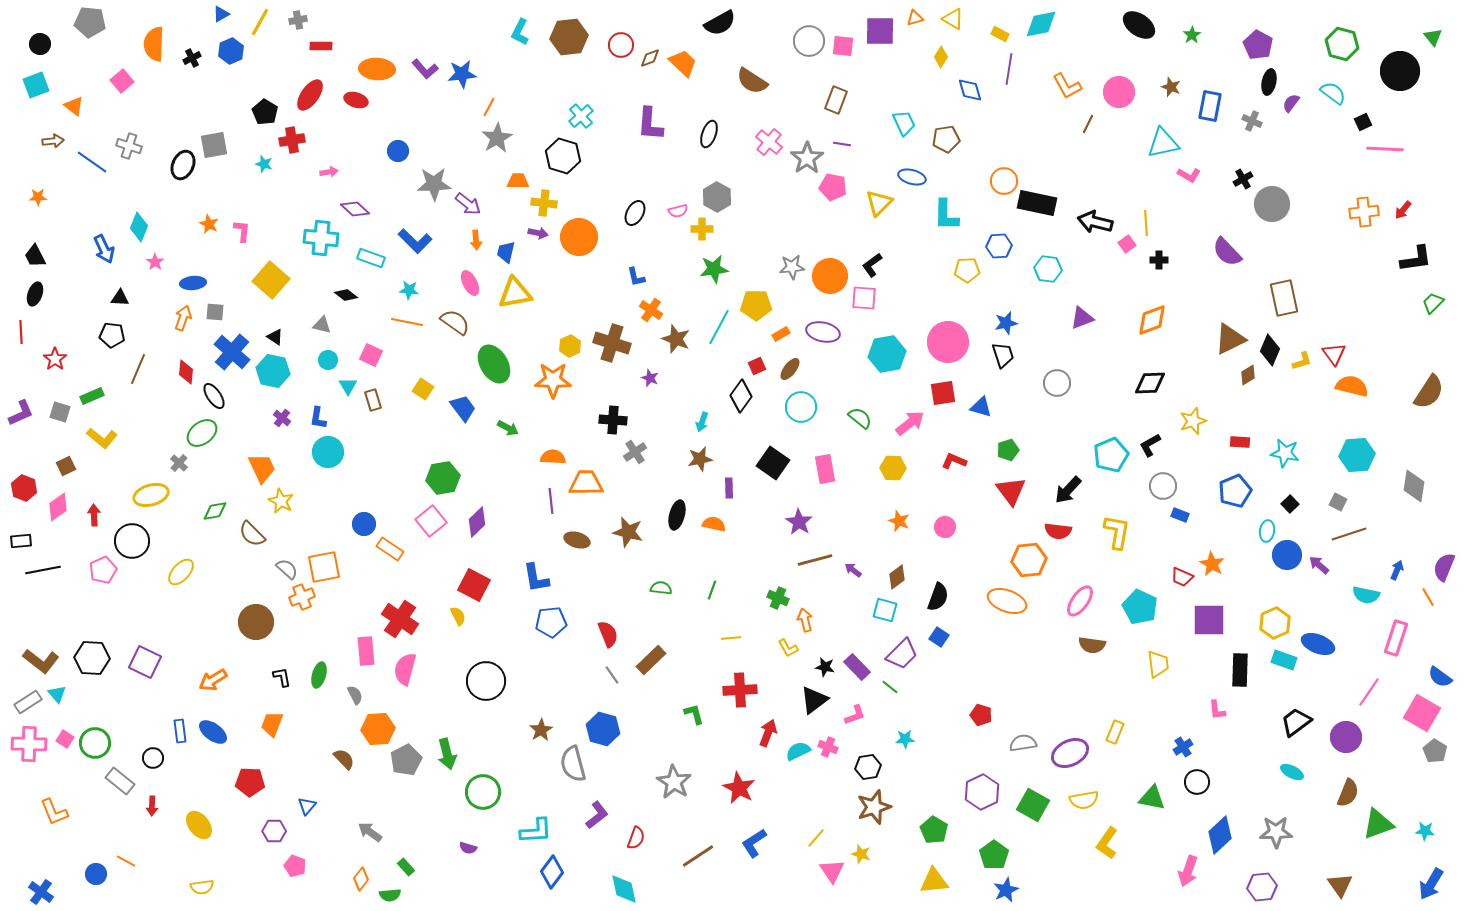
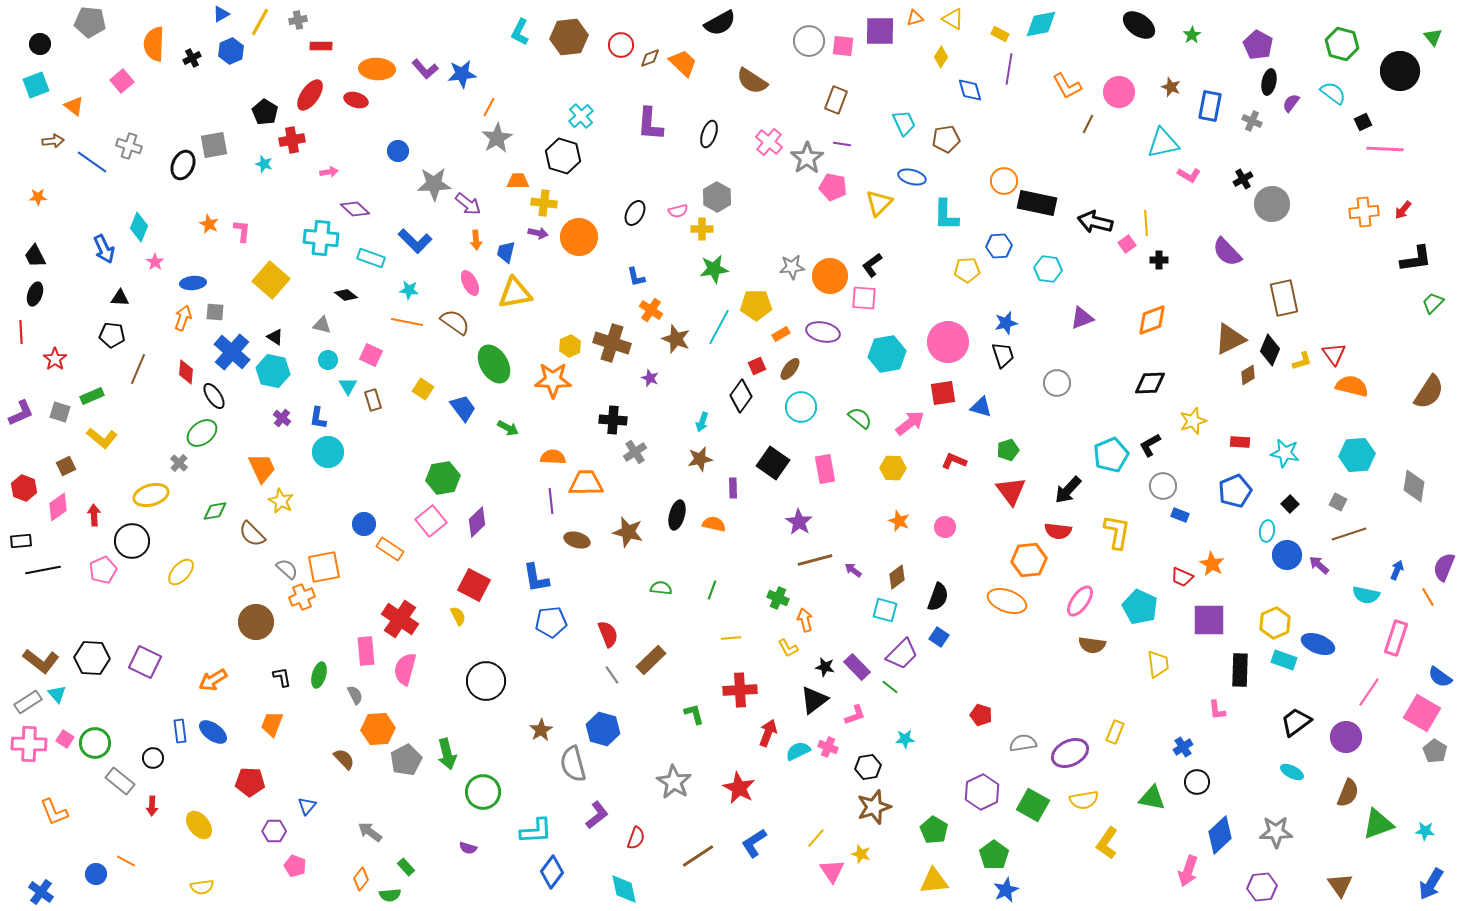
purple rectangle at (729, 488): moved 4 px right
